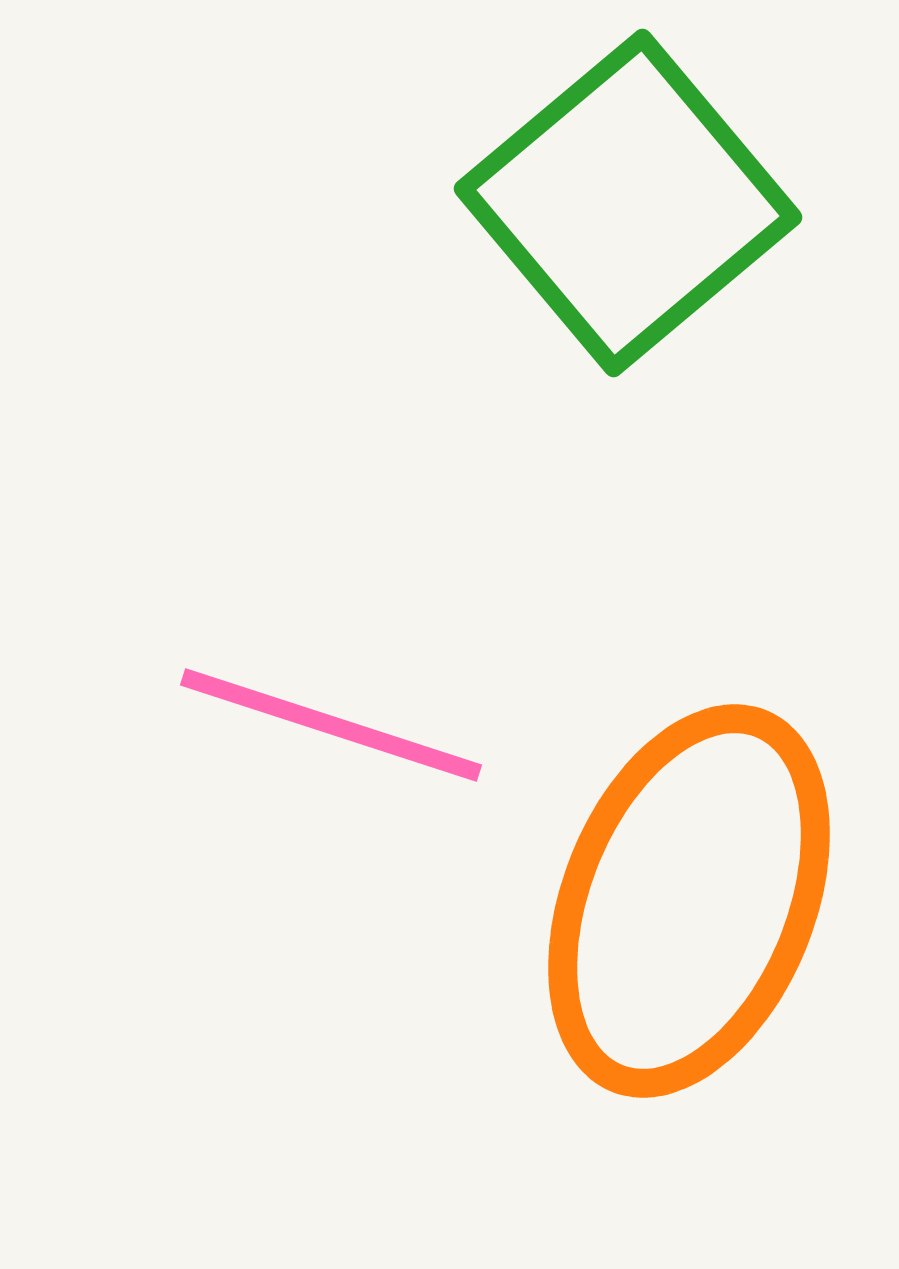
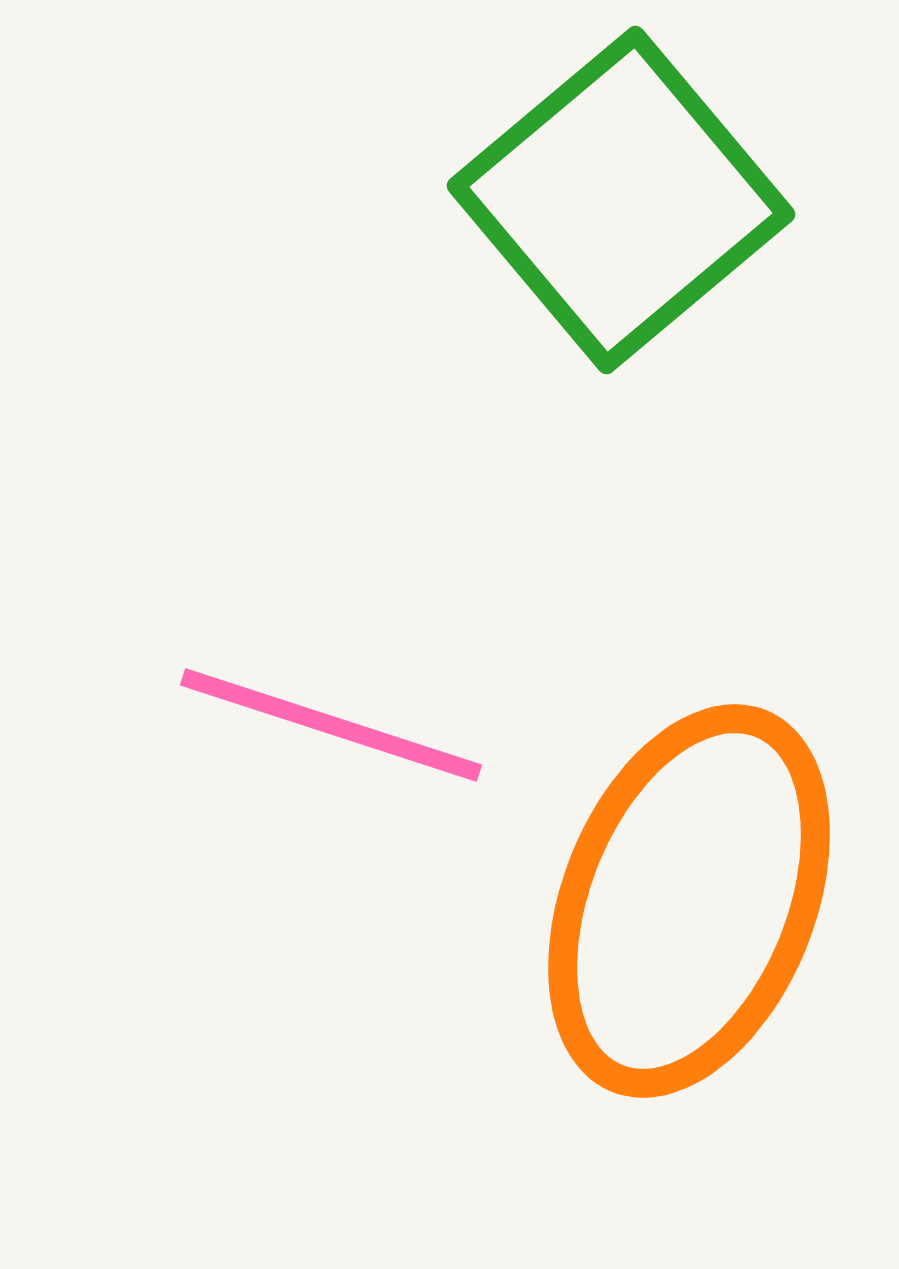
green square: moved 7 px left, 3 px up
